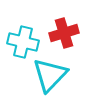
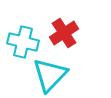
red cross: rotated 16 degrees counterclockwise
